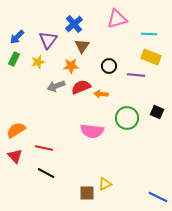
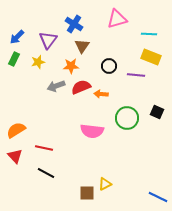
blue cross: rotated 18 degrees counterclockwise
